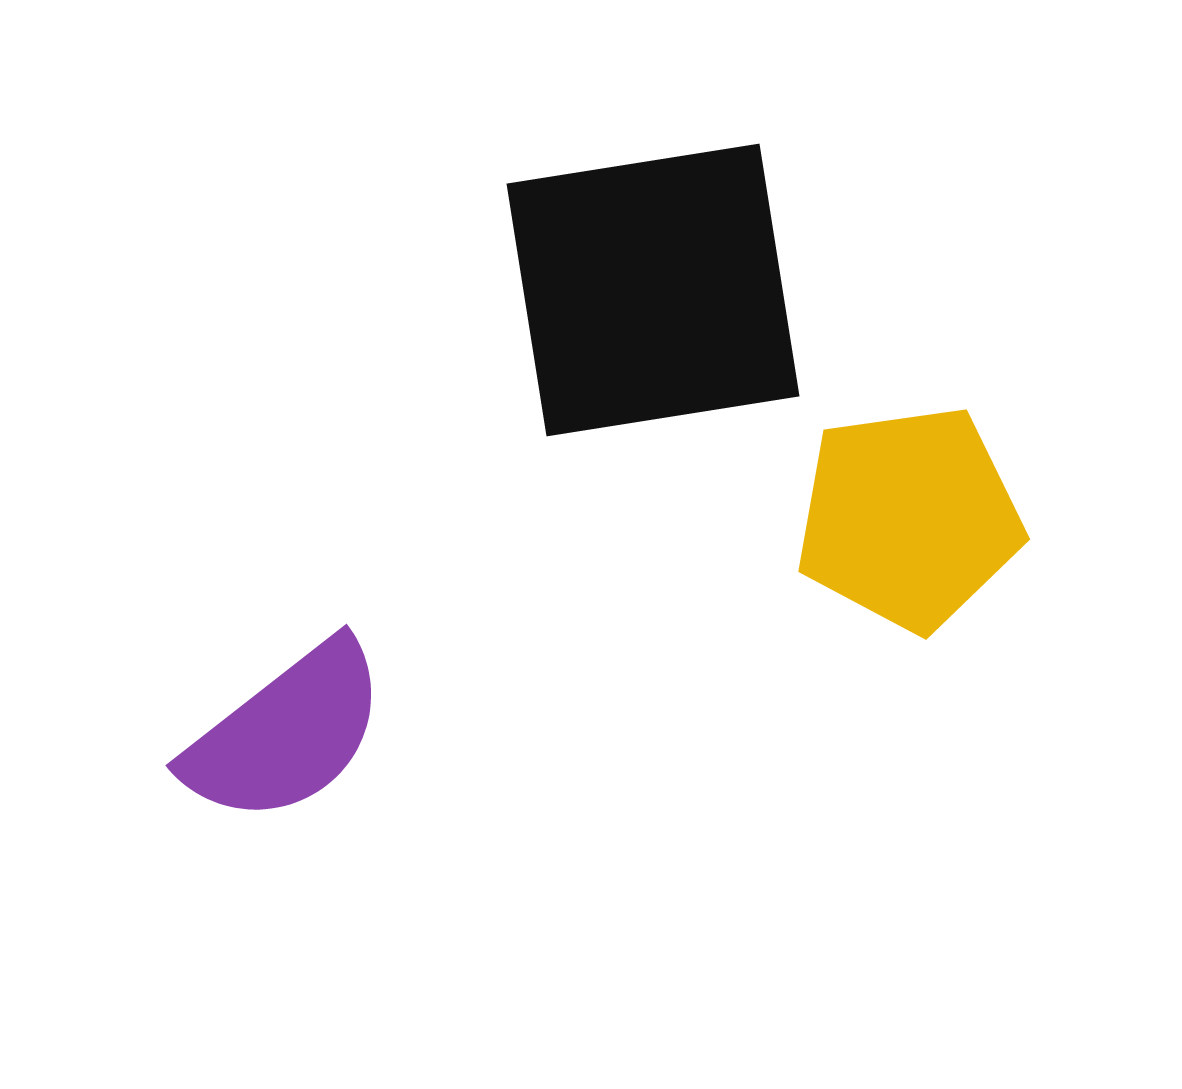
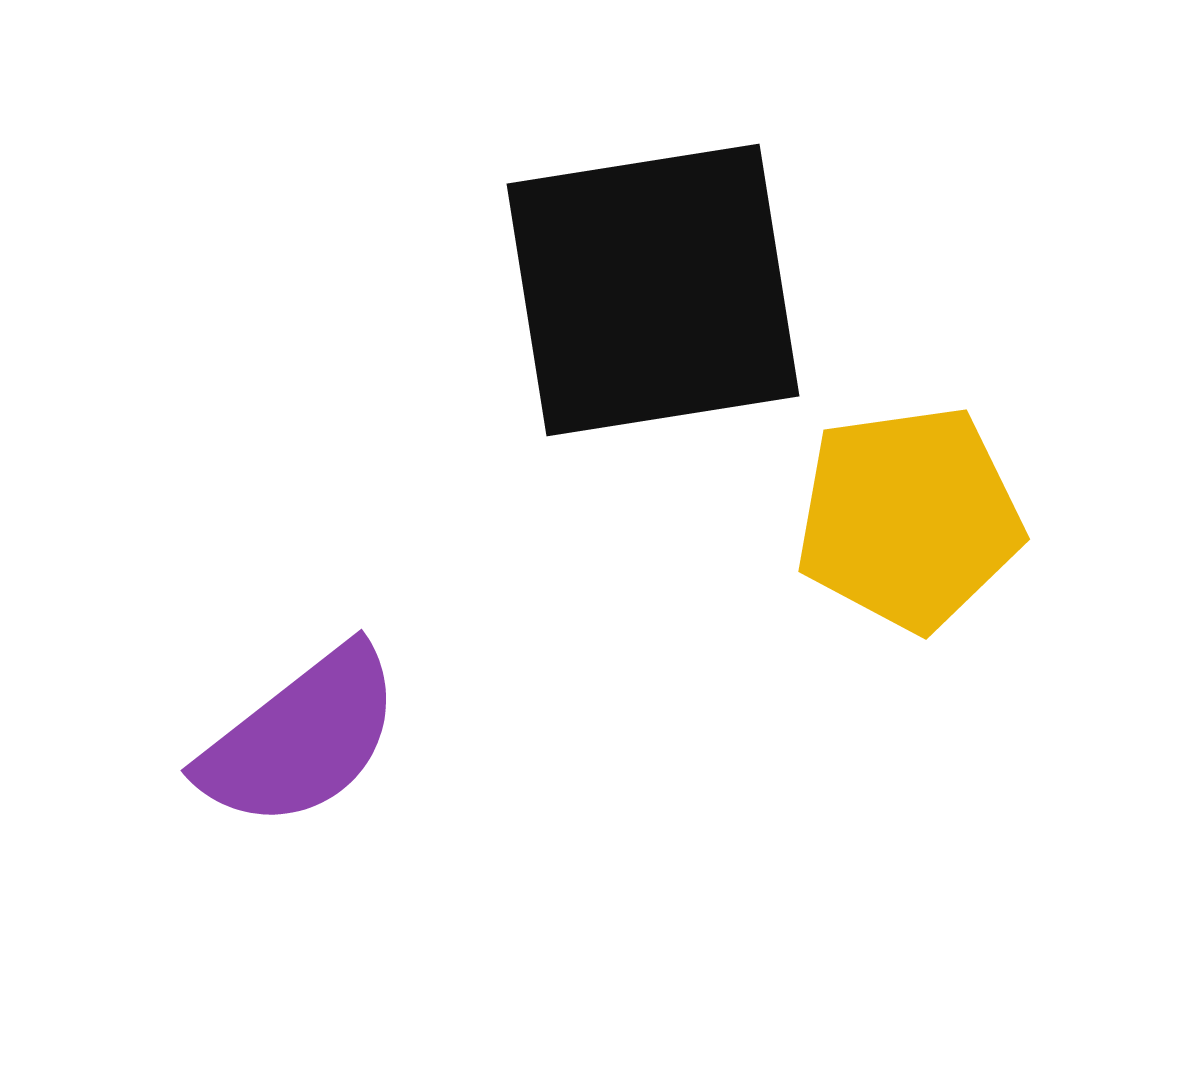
purple semicircle: moved 15 px right, 5 px down
